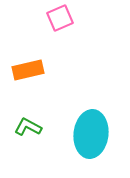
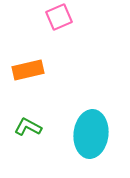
pink square: moved 1 px left, 1 px up
